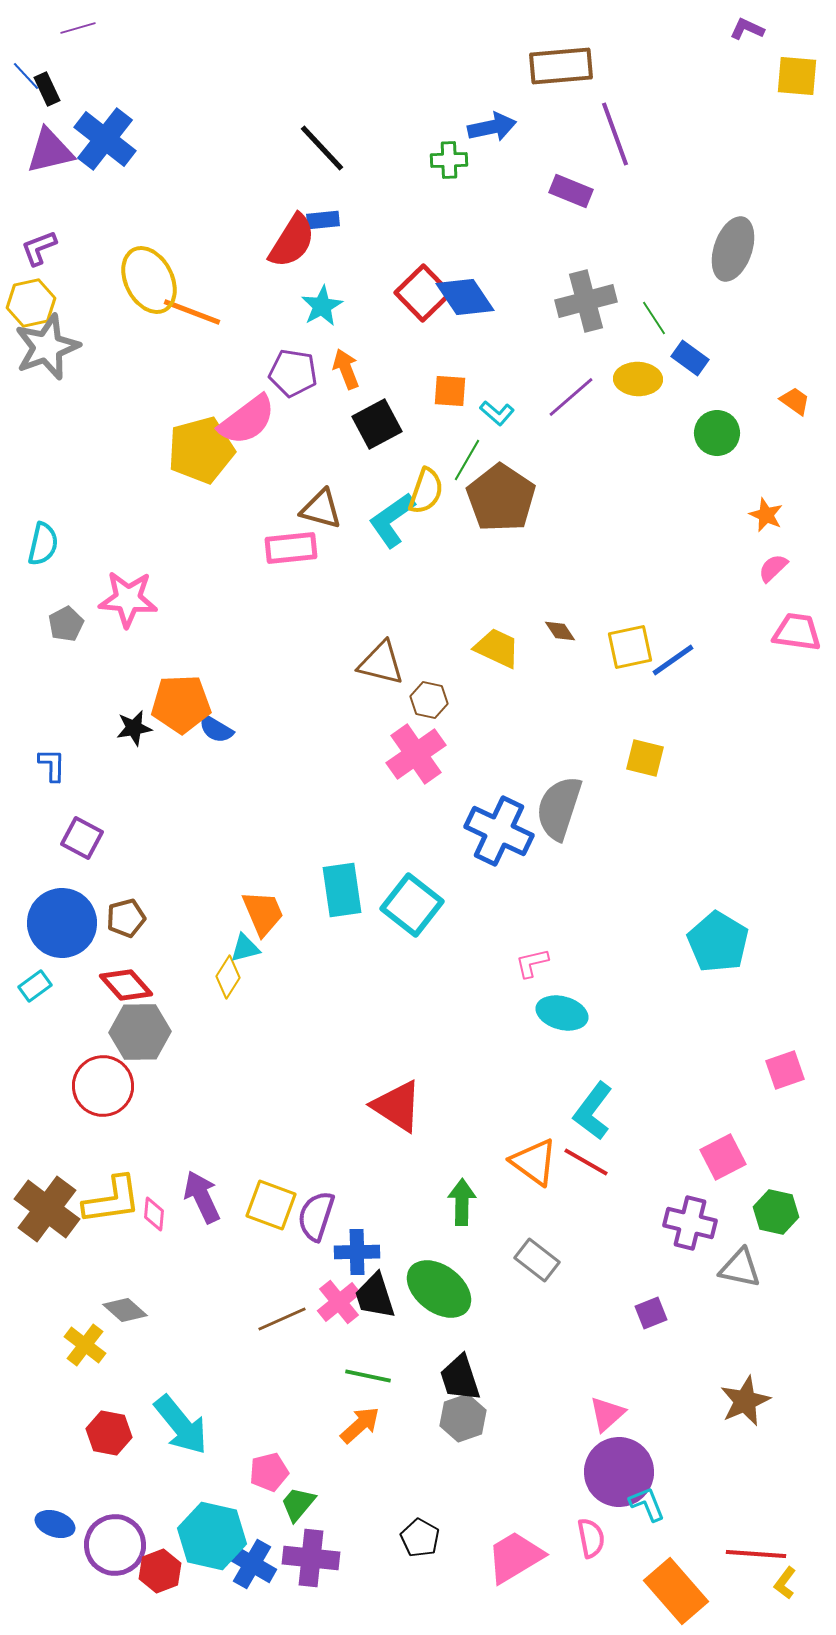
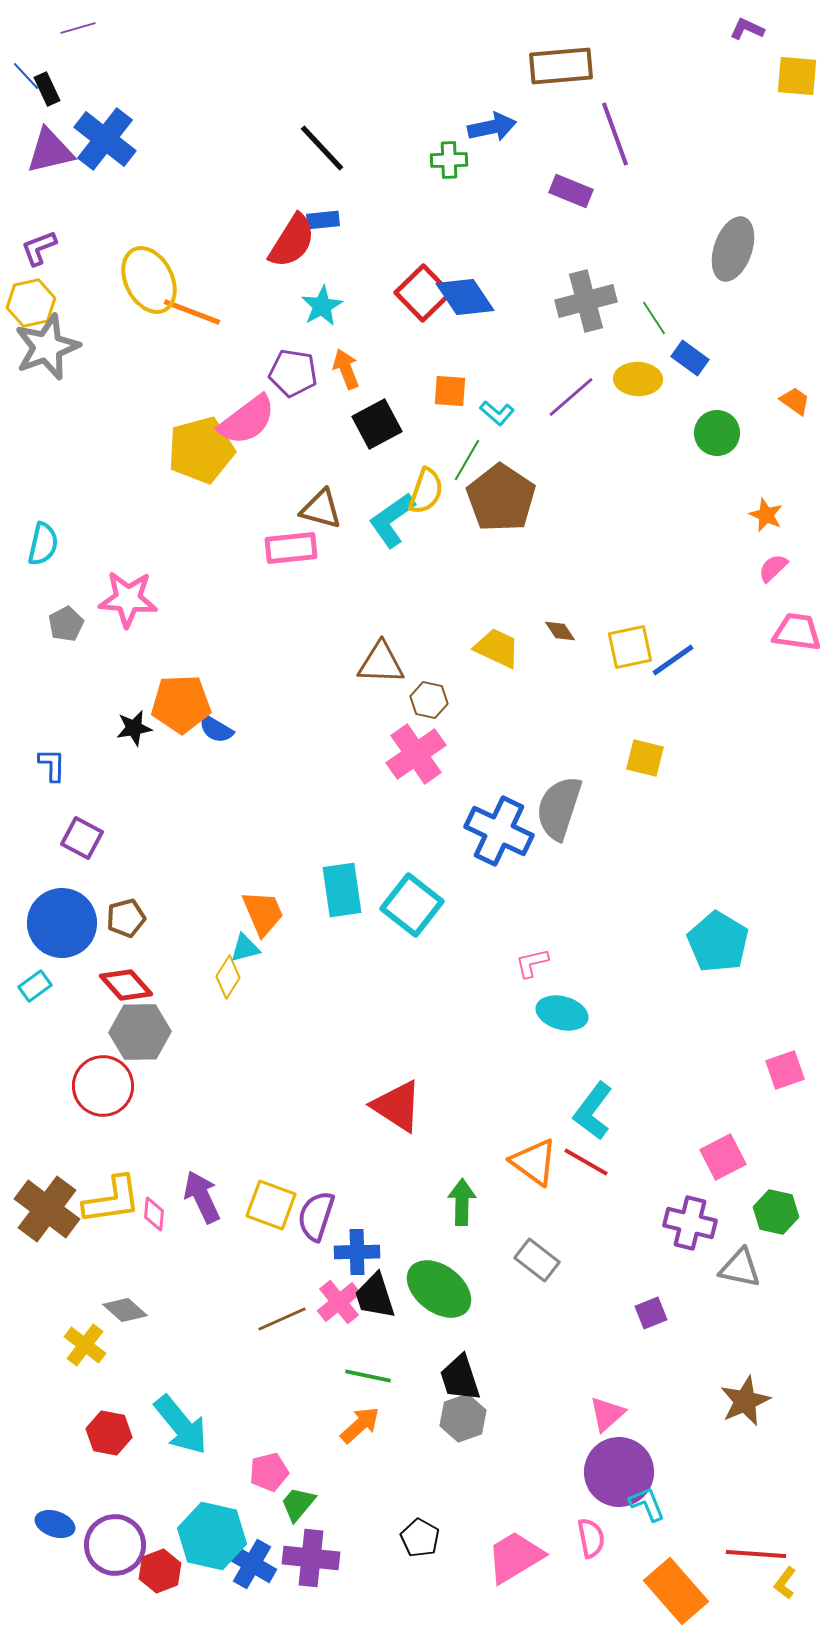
brown triangle at (381, 663): rotated 12 degrees counterclockwise
